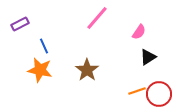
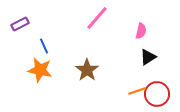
pink semicircle: moved 2 px right, 1 px up; rotated 21 degrees counterclockwise
red circle: moved 2 px left
